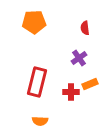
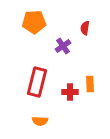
red semicircle: rotated 16 degrees clockwise
purple cross: moved 16 px left, 12 px up
orange rectangle: rotated 70 degrees counterclockwise
red cross: moved 1 px left
